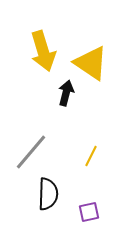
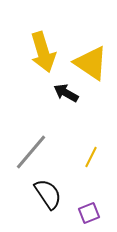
yellow arrow: moved 1 px down
black arrow: rotated 75 degrees counterclockwise
yellow line: moved 1 px down
black semicircle: rotated 36 degrees counterclockwise
purple square: moved 1 px down; rotated 10 degrees counterclockwise
